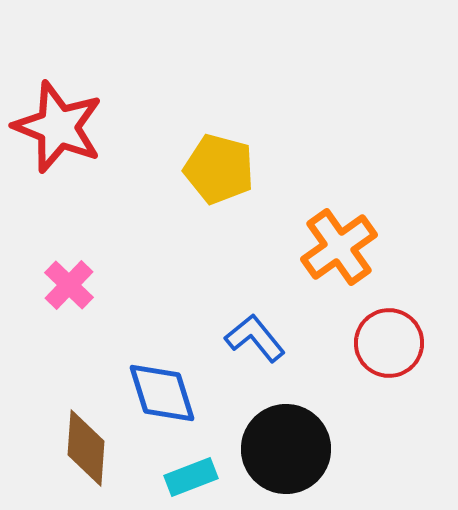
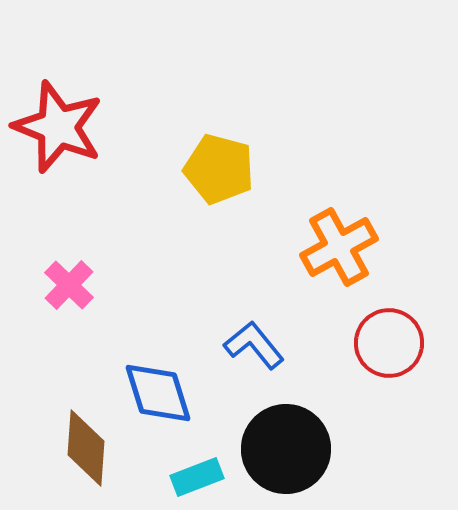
orange cross: rotated 6 degrees clockwise
blue L-shape: moved 1 px left, 7 px down
blue diamond: moved 4 px left
cyan rectangle: moved 6 px right
